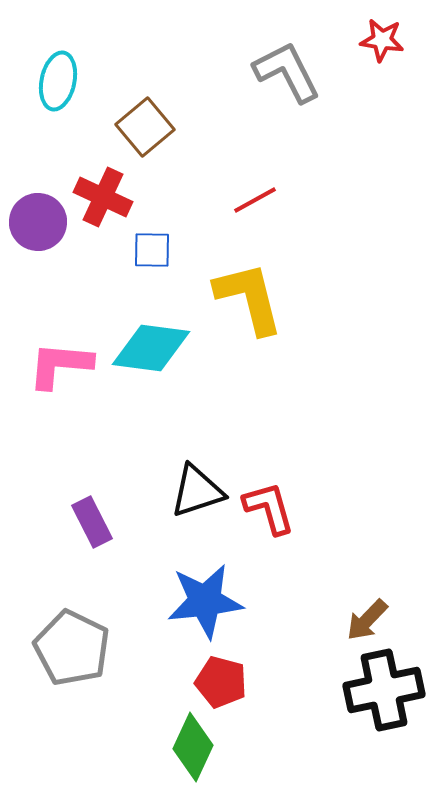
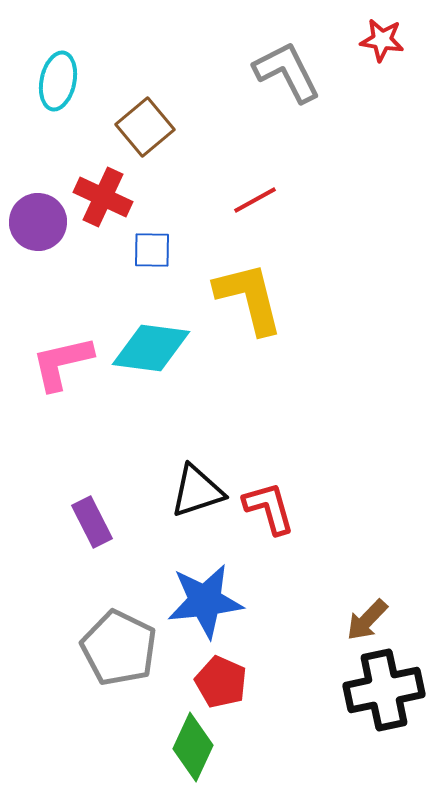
pink L-shape: moved 2 px right, 2 px up; rotated 18 degrees counterclockwise
gray pentagon: moved 47 px right
red pentagon: rotated 9 degrees clockwise
